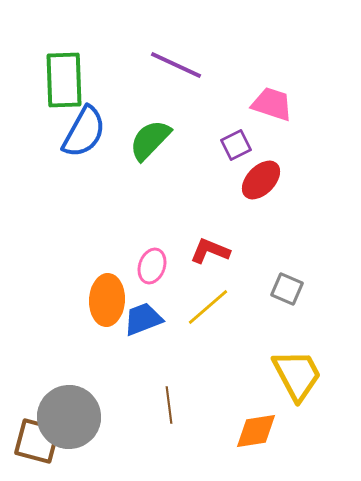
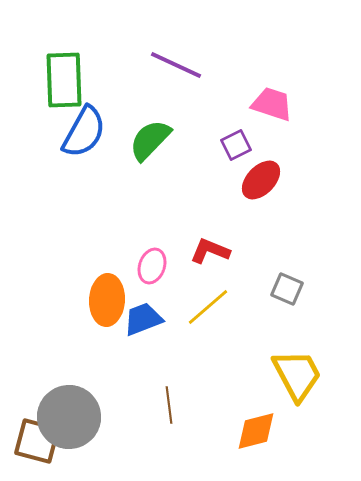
orange diamond: rotated 6 degrees counterclockwise
